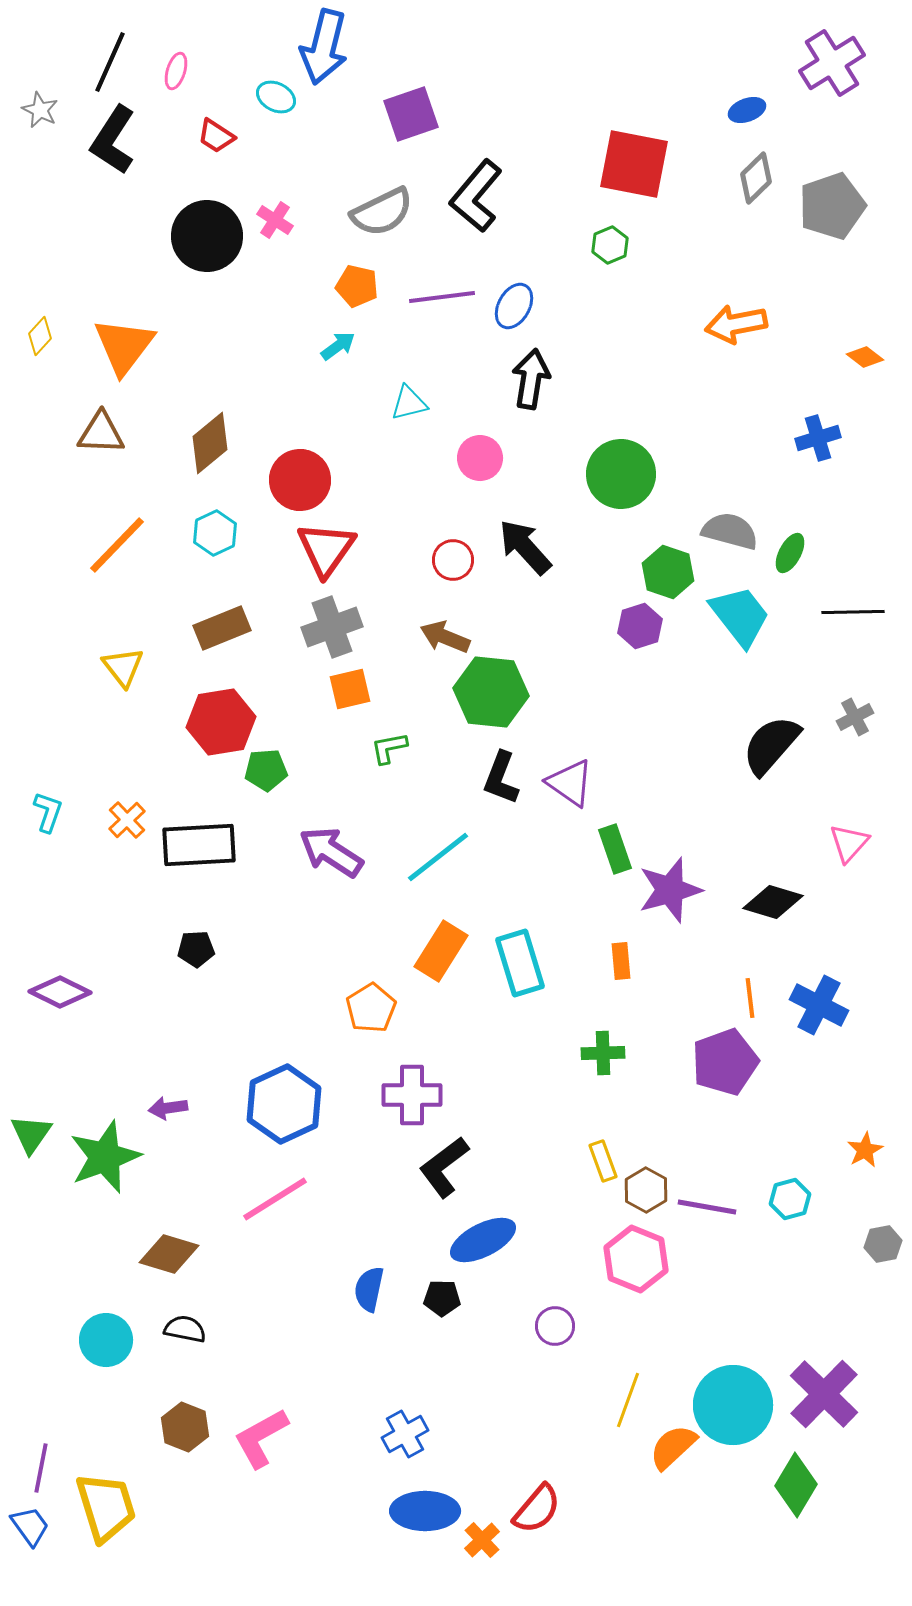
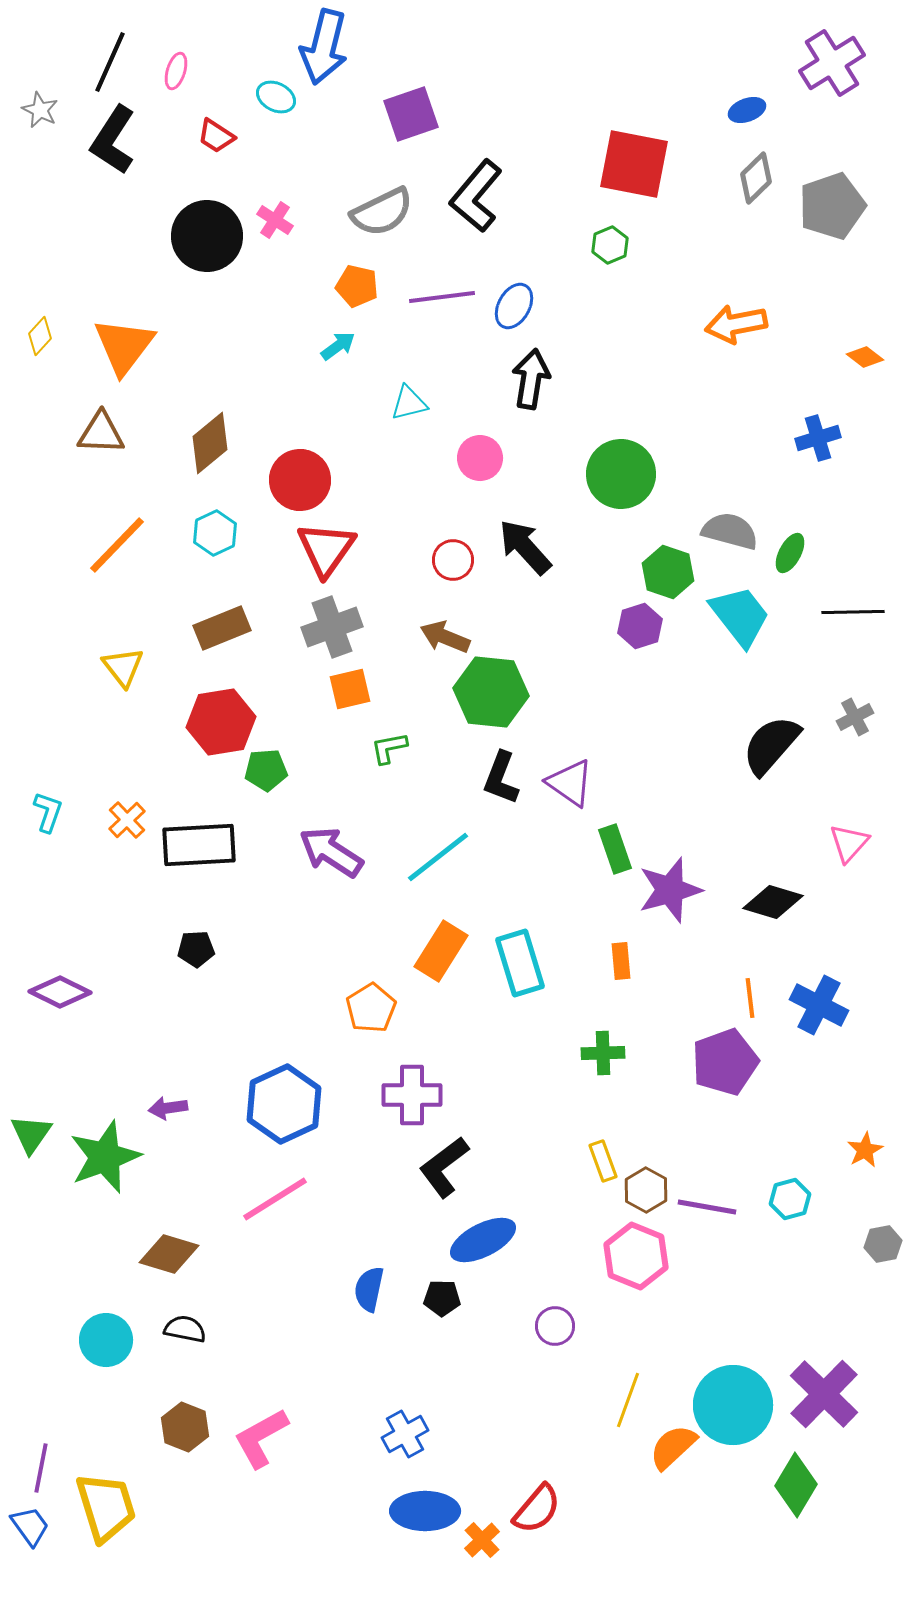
pink hexagon at (636, 1259): moved 3 px up
